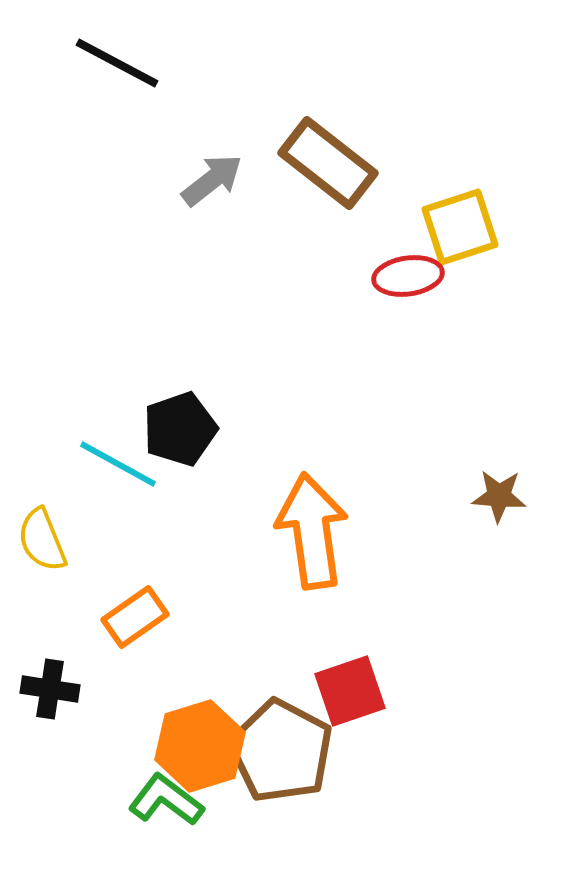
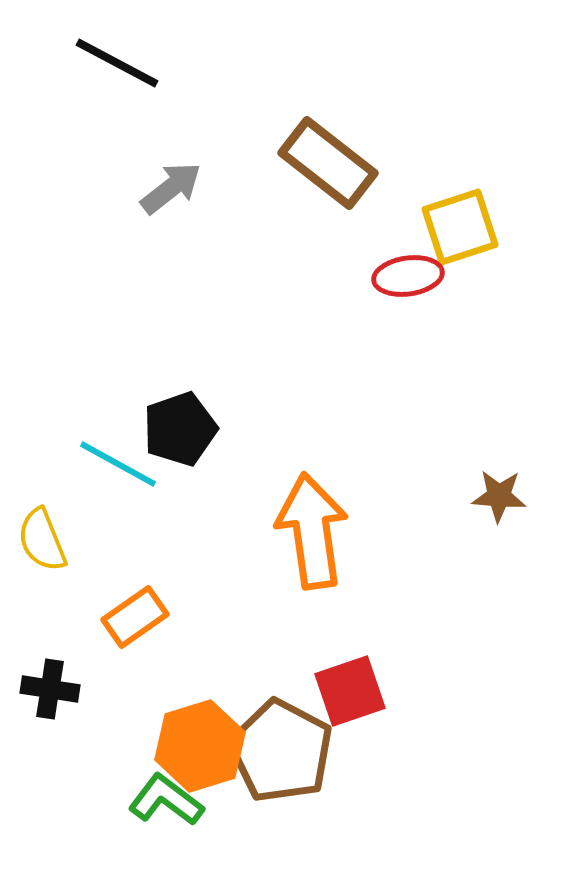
gray arrow: moved 41 px left, 8 px down
